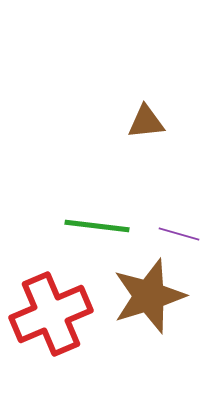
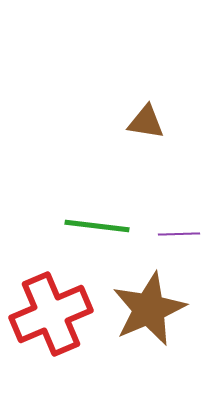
brown triangle: rotated 15 degrees clockwise
purple line: rotated 18 degrees counterclockwise
brown star: moved 13 px down; rotated 6 degrees counterclockwise
